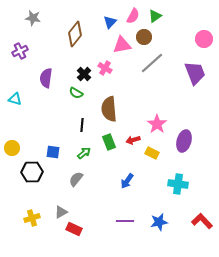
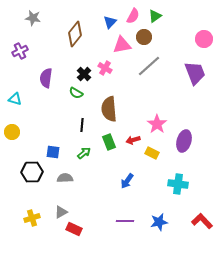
gray line: moved 3 px left, 3 px down
yellow circle: moved 16 px up
gray semicircle: moved 11 px left, 1 px up; rotated 49 degrees clockwise
